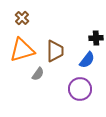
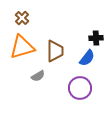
orange triangle: moved 3 px up
blue semicircle: moved 2 px up
gray semicircle: moved 2 px down; rotated 24 degrees clockwise
purple circle: moved 1 px up
